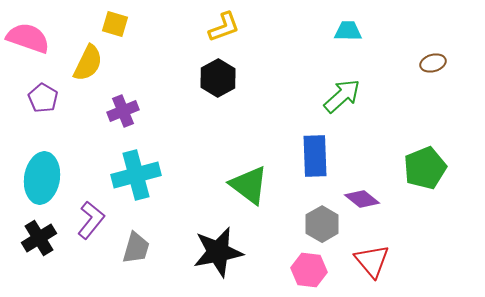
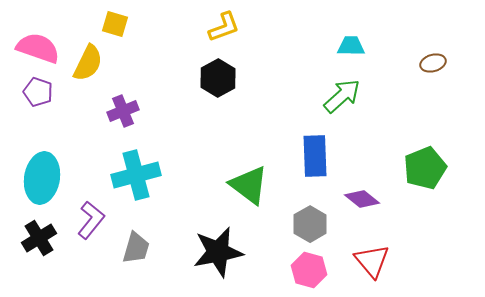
cyan trapezoid: moved 3 px right, 15 px down
pink semicircle: moved 10 px right, 10 px down
purple pentagon: moved 5 px left, 6 px up; rotated 12 degrees counterclockwise
gray hexagon: moved 12 px left
pink hexagon: rotated 8 degrees clockwise
